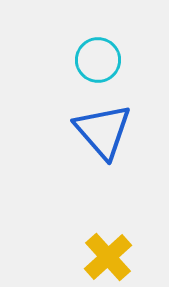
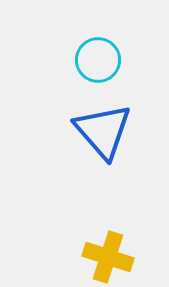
yellow cross: rotated 30 degrees counterclockwise
